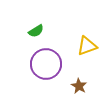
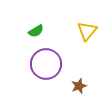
yellow triangle: moved 15 px up; rotated 30 degrees counterclockwise
brown star: rotated 21 degrees clockwise
